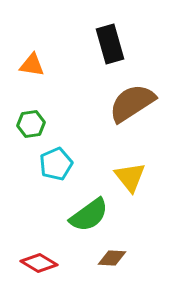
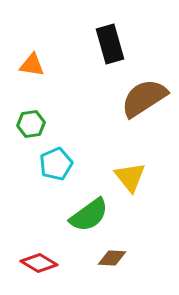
brown semicircle: moved 12 px right, 5 px up
